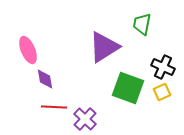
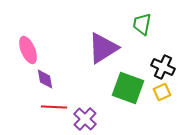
purple triangle: moved 1 px left, 1 px down
